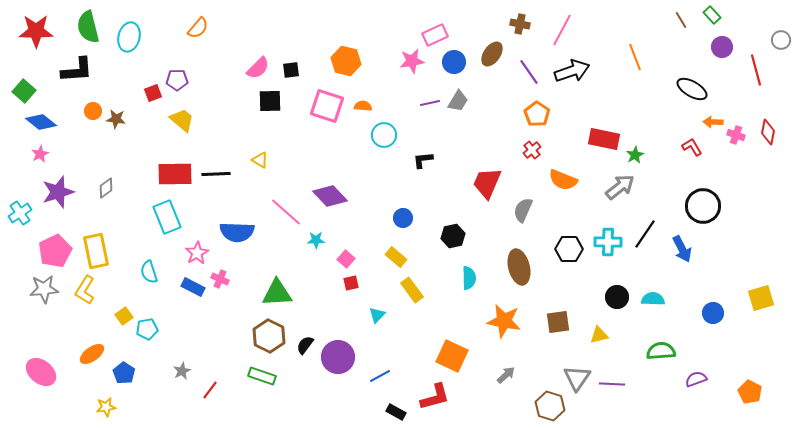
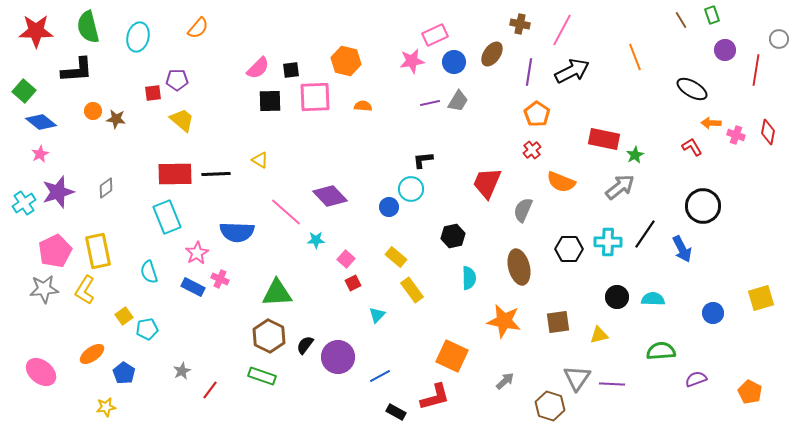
green rectangle at (712, 15): rotated 24 degrees clockwise
cyan ellipse at (129, 37): moved 9 px right
gray circle at (781, 40): moved 2 px left, 1 px up
purple circle at (722, 47): moved 3 px right, 3 px down
red line at (756, 70): rotated 24 degrees clockwise
black arrow at (572, 71): rotated 8 degrees counterclockwise
purple line at (529, 72): rotated 44 degrees clockwise
red square at (153, 93): rotated 12 degrees clockwise
pink square at (327, 106): moved 12 px left, 9 px up; rotated 20 degrees counterclockwise
orange arrow at (713, 122): moved 2 px left, 1 px down
cyan circle at (384, 135): moved 27 px right, 54 px down
orange semicircle at (563, 180): moved 2 px left, 2 px down
cyan cross at (20, 213): moved 4 px right, 10 px up
blue circle at (403, 218): moved 14 px left, 11 px up
yellow rectangle at (96, 251): moved 2 px right
red square at (351, 283): moved 2 px right; rotated 14 degrees counterclockwise
gray arrow at (506, 375): moved 1 px left, 6 px down
